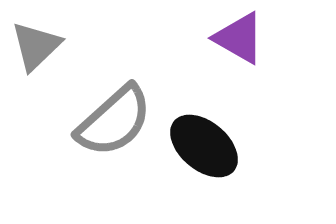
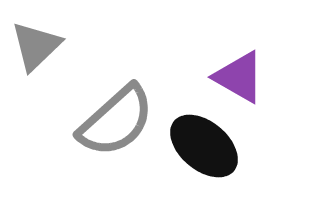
purple triangle: moved 39 px down
gray semicircle: moved 2 px right
